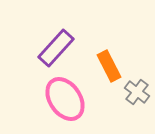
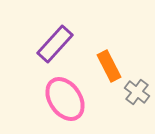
purple rectangle: moved 1 px left, 4 px up
